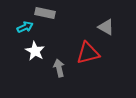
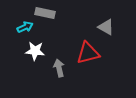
white star: rotated 24 degrees counterclockwise
